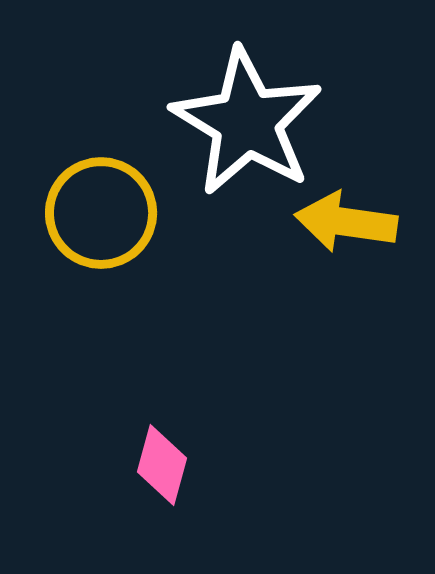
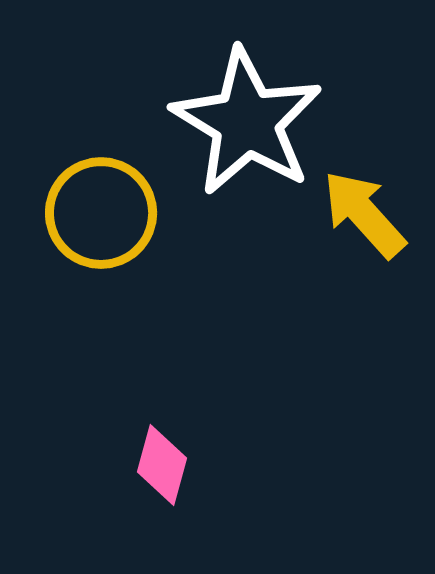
yellow arrow: moved 18 px right, 8 px up; rotated 40 degrees clockwise
